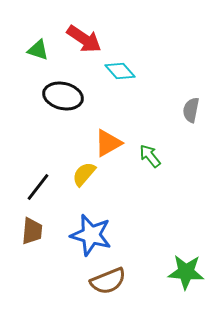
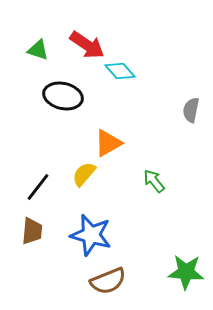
red arrow: moved 3 px right, 6 px down
green arrow: moved 4 px right, 25 px down
